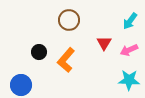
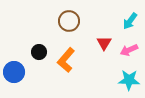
brown circle: moved 1 px down
blue circle: moved 7 px left, 13 px up
